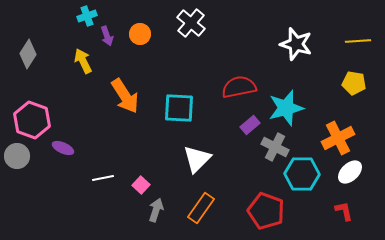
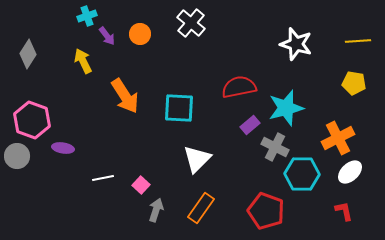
purple arrow: rotated 18 degrees counterclockwise
purple ellipse: rotated 15 degrees counterclockwise
